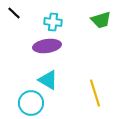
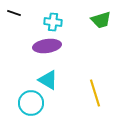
black line: rotated 24 degrees counterclockwise
